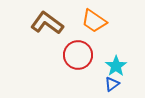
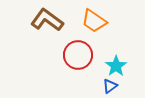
brown L-shape: moved 3 px up
blue triangle: moved 2 px left, 2 px down
